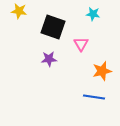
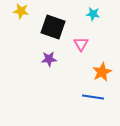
yellow star: moved 2 px right
orange star: moved 1 px down; rotated 12 degrees counterclockwise
blue line: moved 1 px left
